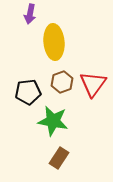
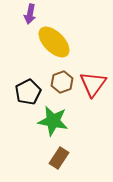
yellow ellipse: rotated 40 degrees counterclockwise
black pentagon: rotated 20 degrees counterclockwise
